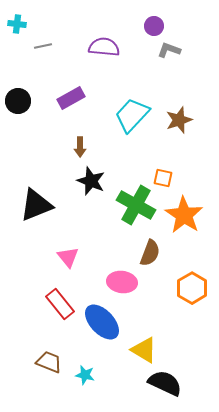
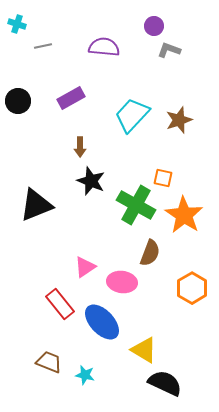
cyan cross: rotated 12 degrees clockwise
pink triangle: moved 17 px right, 10 px down; rotated 35 degrees clockwise
